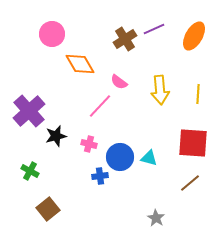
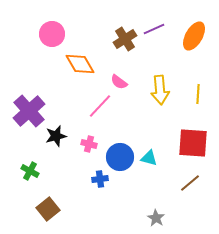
blue cross: moved 3 px down
